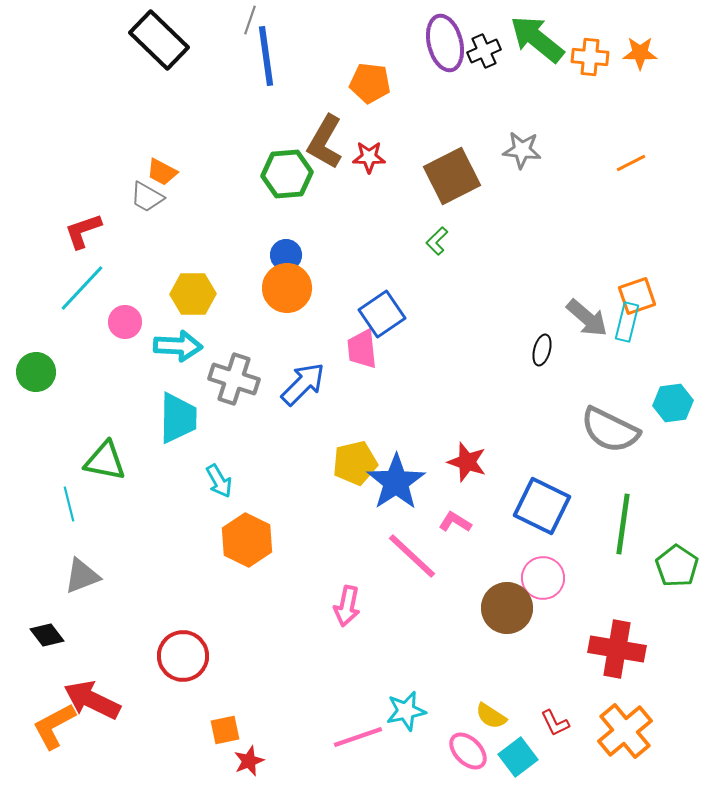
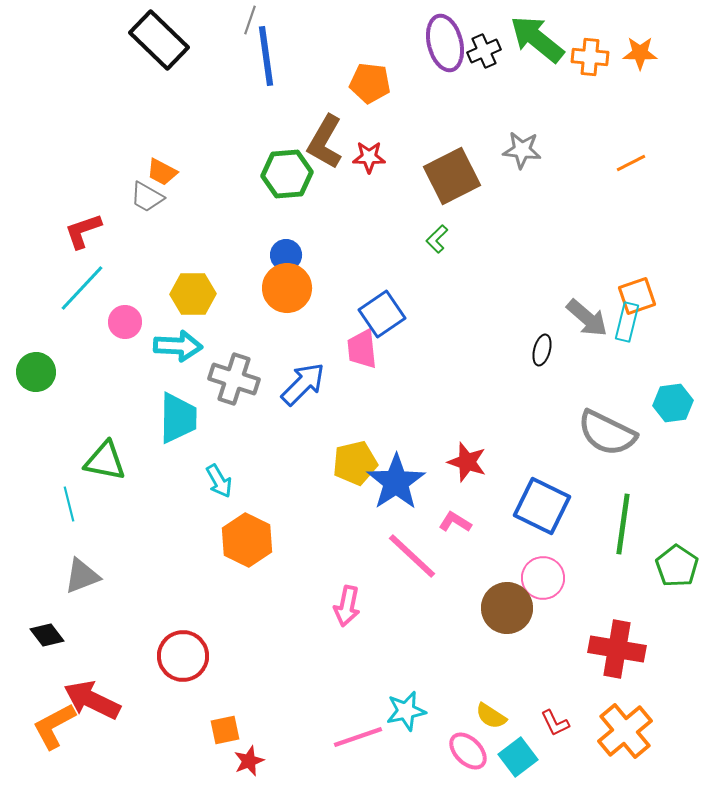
green L-shape at (437, 241): moved 2 px up
gray semicircle at (610, 430): moved 3 px left, 3 px down
